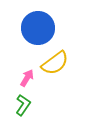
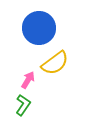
blue circle: moved 1 px right
pink arrow: moved 1 px right, 2 px down
